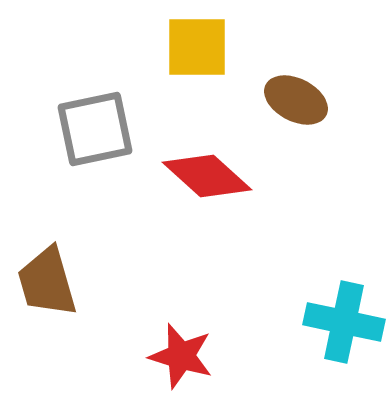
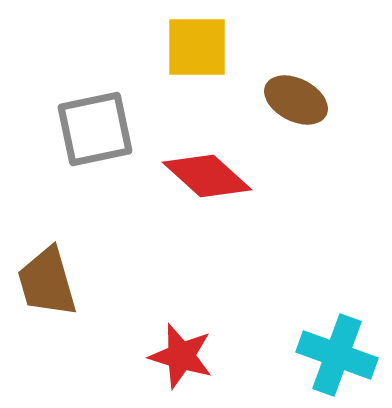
cyan cross: moved 7 px left, 33 px down; rotated 8 degrees clockwise
